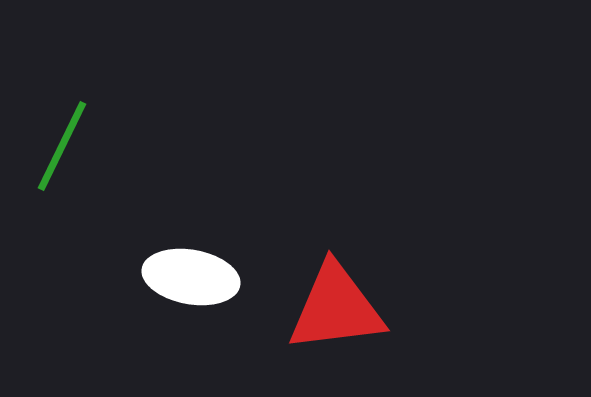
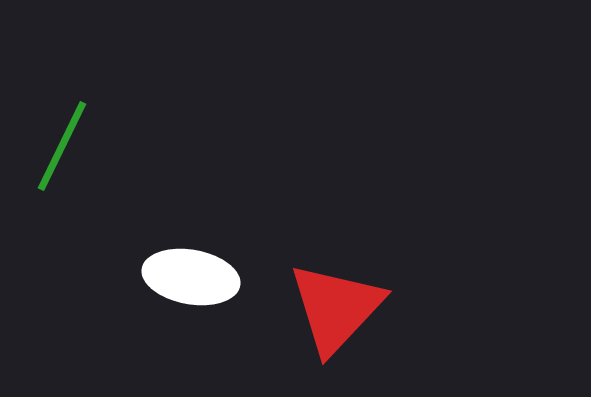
red triangle: rotated 40 degrees counterclockwise
